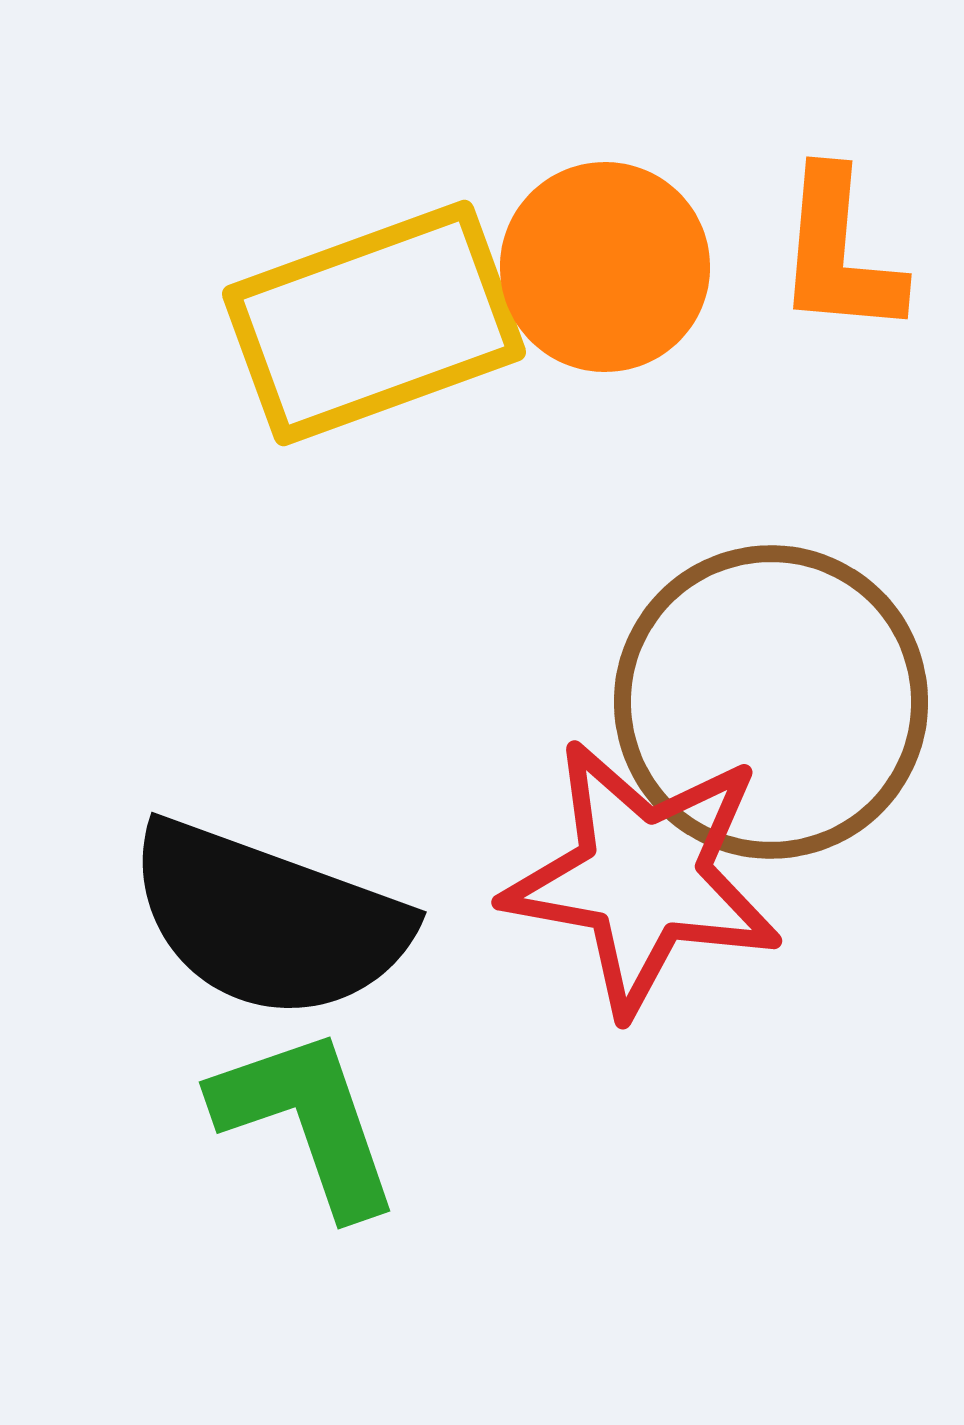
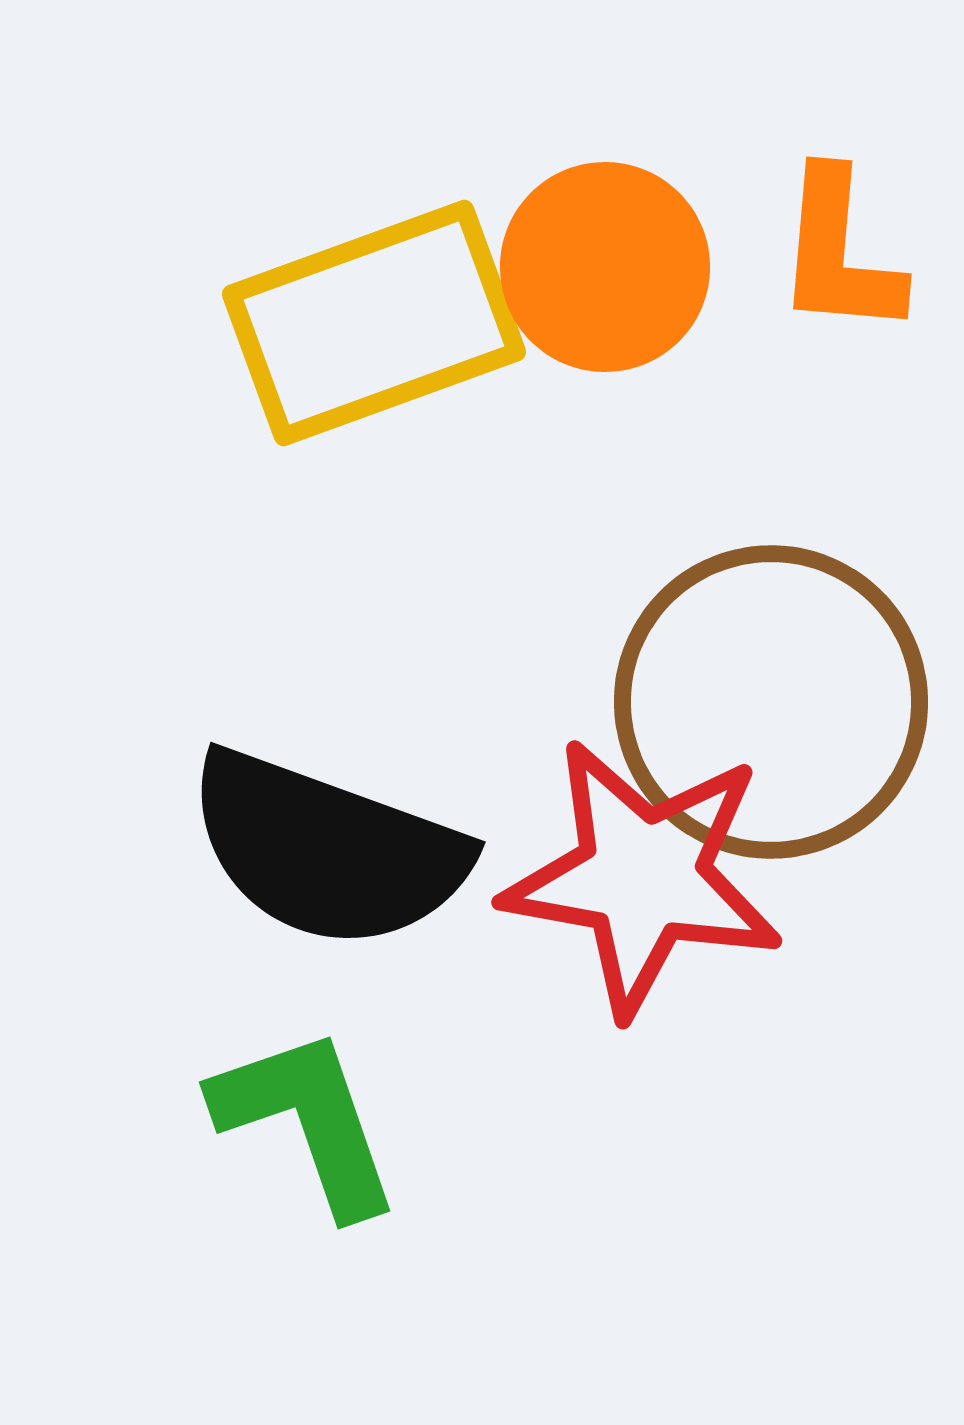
black semicircle: moved 59 px right, 70 px up
